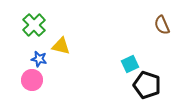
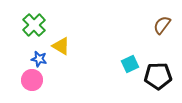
brown semicircle: rotated 60 degrees clockwise
yellow triangle: rotated 18 degrees clockwise
black pentagon: moved 11 px right, 9 px up; rotated 20 degrees counterclockwise
